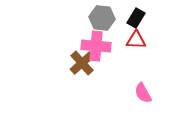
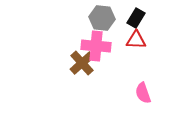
pink semicircle: rotated 10 degrees clockwise
